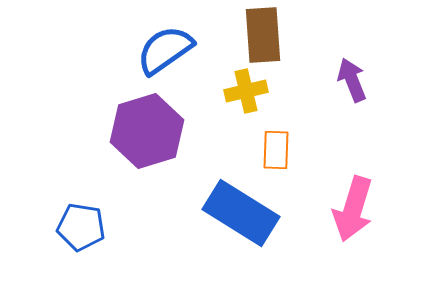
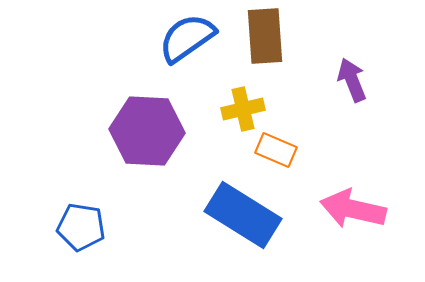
brown rectangle: moved 2 px right, 1 px down
blue semicircle: moved 22 px right, 12 px up
yellow cross: moved 3 px left, 18 px down
purple hexagon: rotated 20 degrees clockwise
orange rectangle: rotated 69 degrees counterclockwise
pink arrow: rotated 86 degrees clockwise
blue rectangle: moved 2 px right, 2 px down
